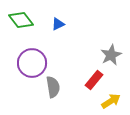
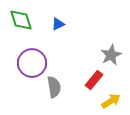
green diamond: rotated 20 degrees clockwise
gray semicircle: moved 1 px right
